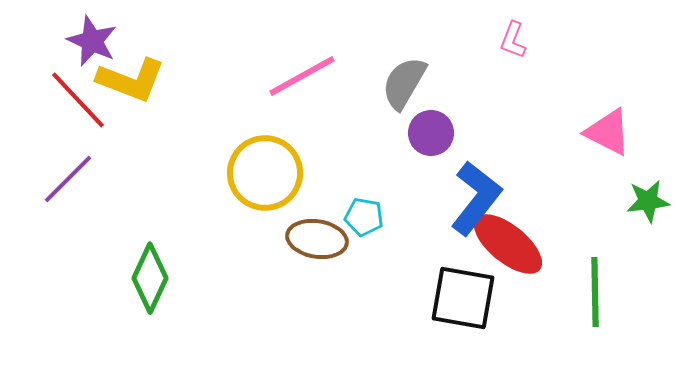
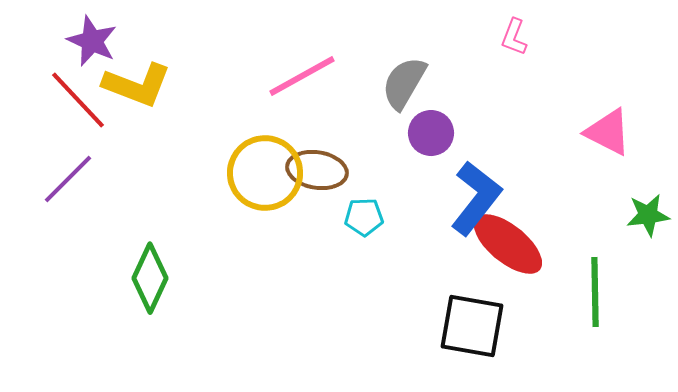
pink L-shape: moved 1 px right, 3 px up
yellow L-shape: moved 6 px right, 5 px down
green star: moved 14 px down
cyan pentagon: rotated 12 degrees counterclockwise
brown ellipse: moved 69 px up
black square: moved 9 px right, 28 px down
